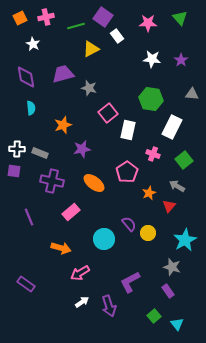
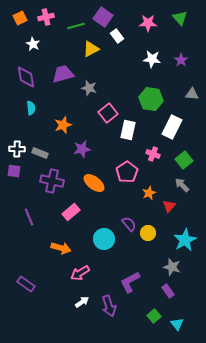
gray arrow at (177, 186): moved 5 px right, 1 px up; rotated 14 degrees clockwise
